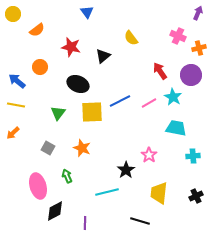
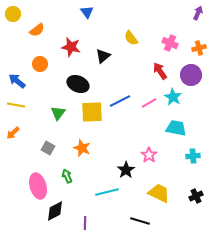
pink cross: moved 8 px left, 7 px down
orange circle: moved 3 px up
yellow trapezoid: rotated 110 degrees clockwise
